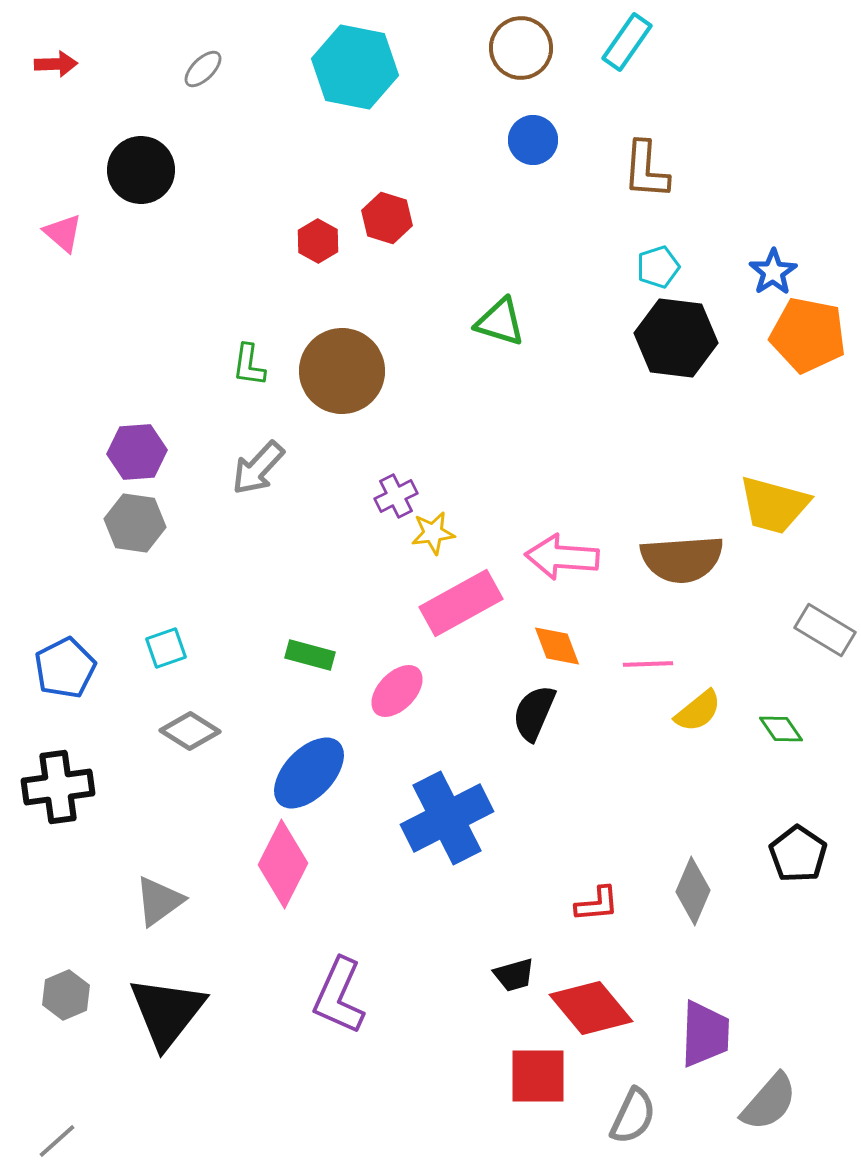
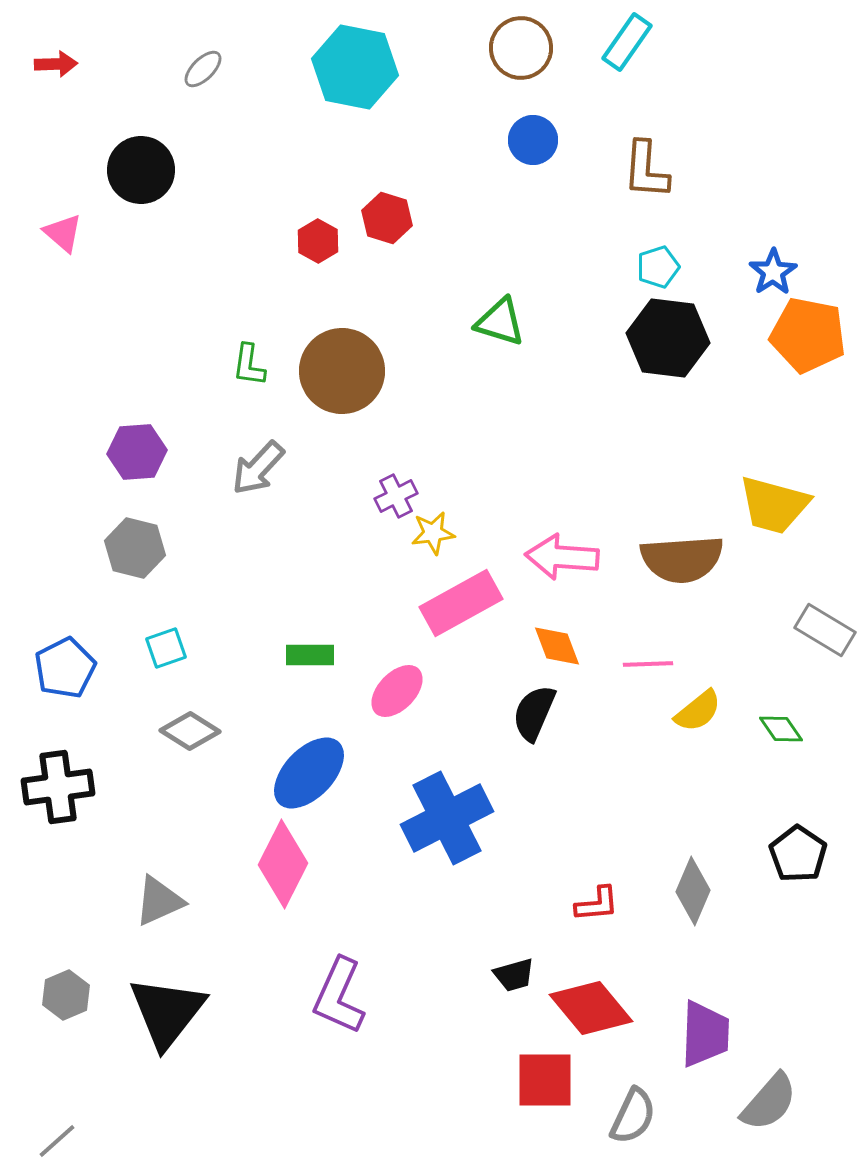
black hexagon at (676, 338): moved 8 px left
gray hexagon at (135, 523): moved 25 px down; rotated 6 degrees clockwise
green rectangle at (310, 655): rotated 15 degrees counterclockwise
gray triangle at (159, 901): rotated 12 degrees clockwise
red square at (538, 1076): moved 7 px right, 4 px down
